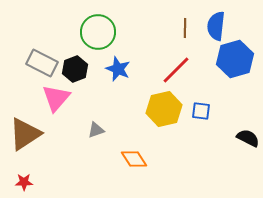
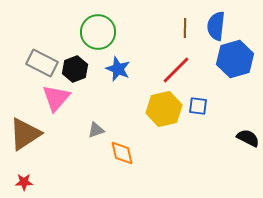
blue square: moved 3 px left, 5 px up
orange diamond: moved 12 px left, 6 px up; rotated 20 degrees clockwise
